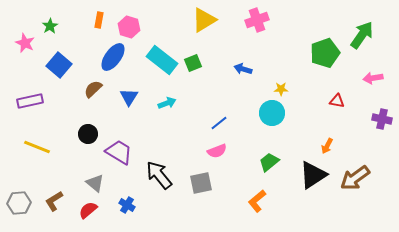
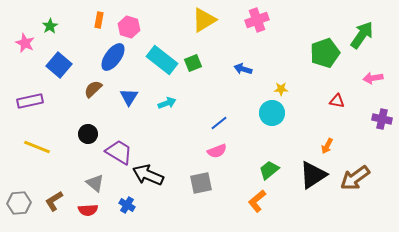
green trapezoid: moved 8 px down
black arrow: moved 11 px left; rotated 28 degrees counterclockwise
red semicircle: rotated 144 degrees counterclockwise
